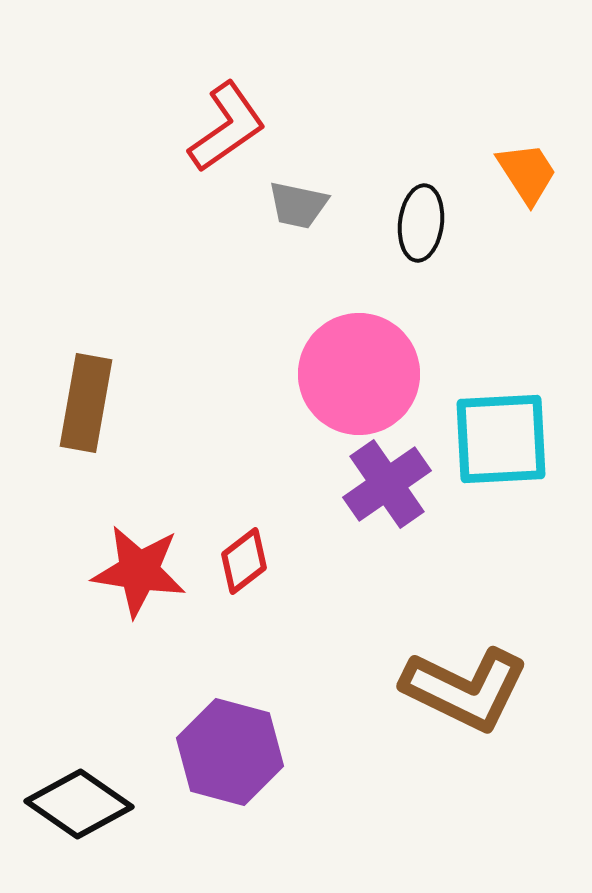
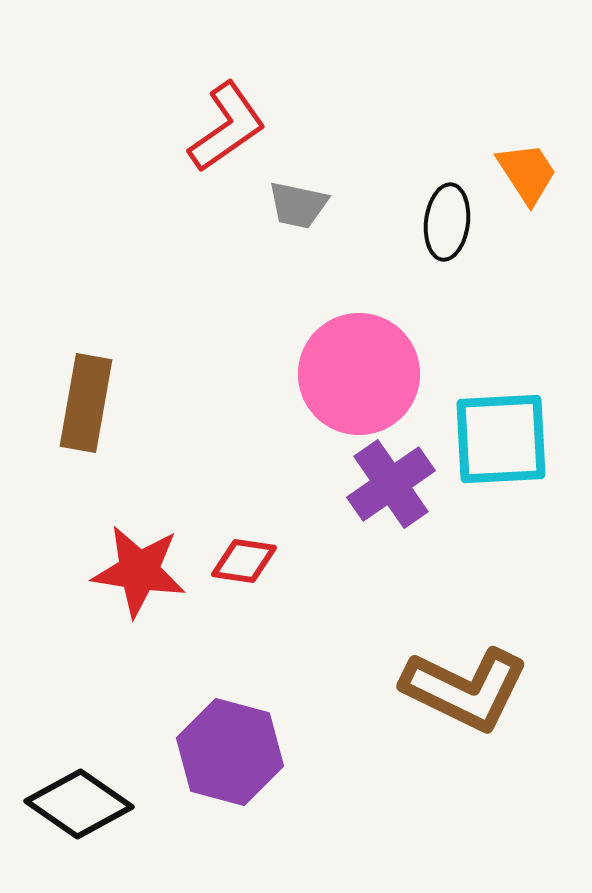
black ellipse: moved 26 px right, 1 px up
purple cross: moved 4 px right
red diamond: rotated 46 degrees clockwise
